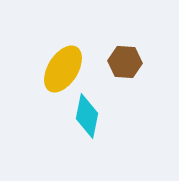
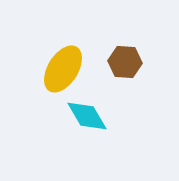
cyan diamond: rotated 42 degrees counterclockwise
